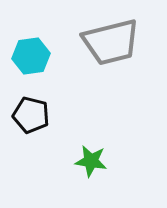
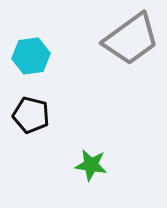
gray trapezoid: moved 20 px right, 3 px up; rotated 22 degrees counterclockwise
green star: moved 4 px down
